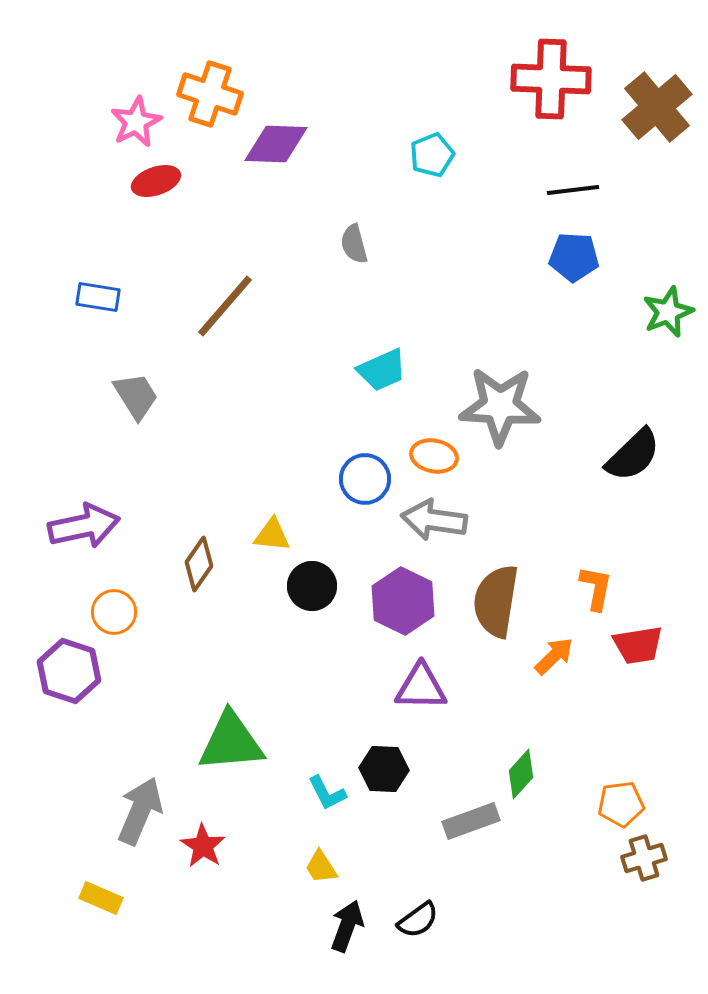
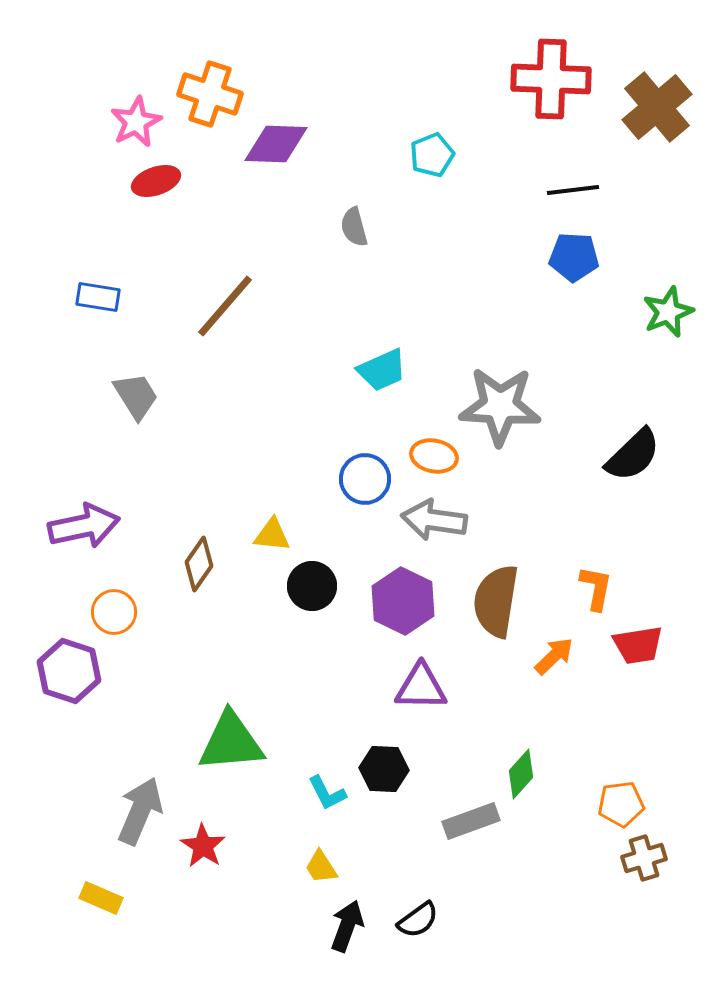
gray semicircle at (354, 244): moved 17 px up
